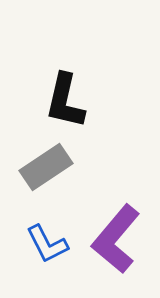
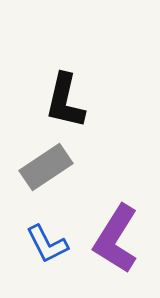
purple L-shape: rotated 8 degrees counterclockwise
